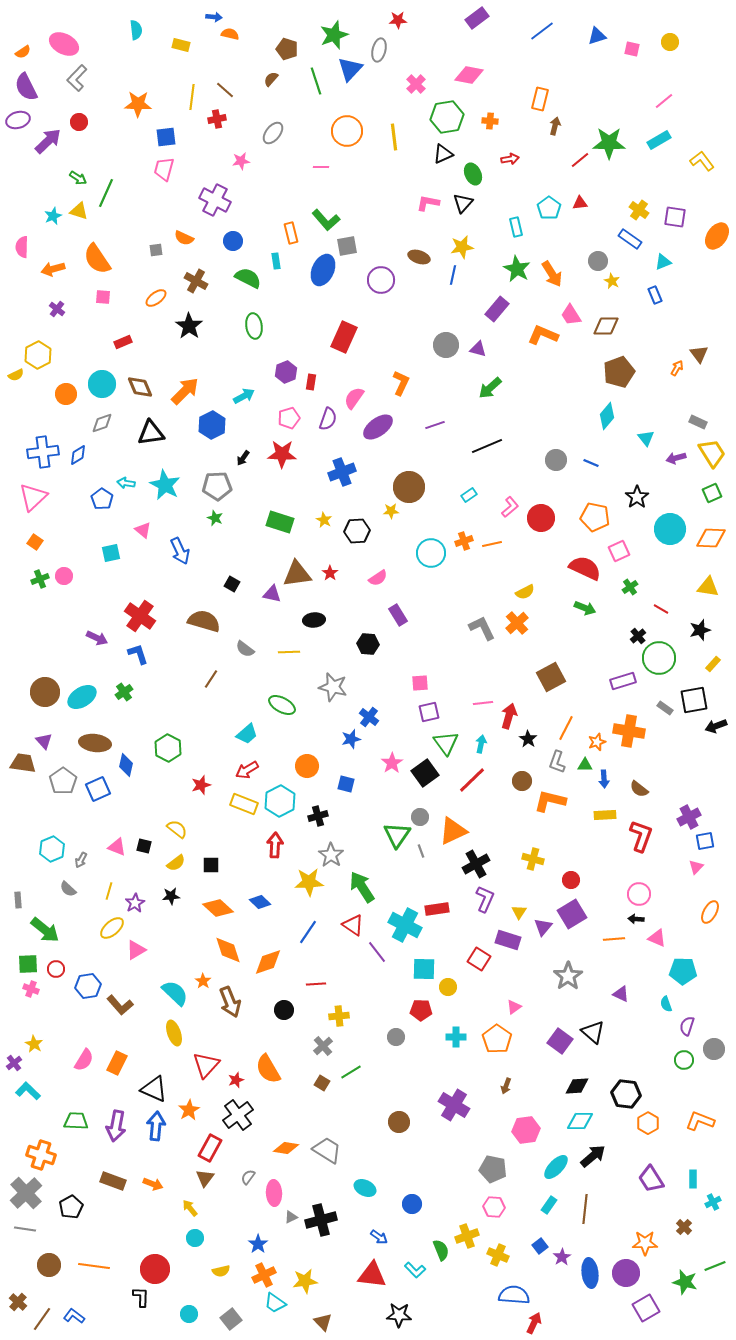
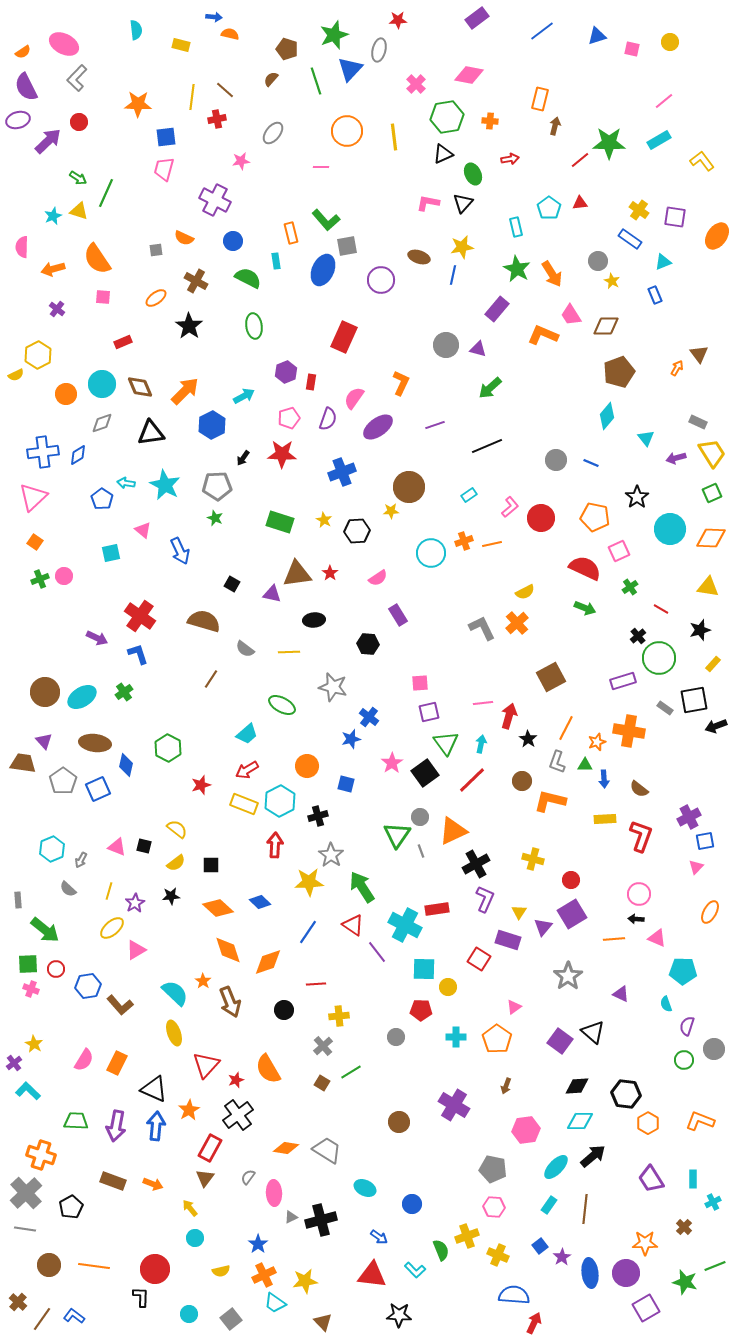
yellow rectangle at (605, 815): moved 4 px down
